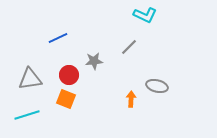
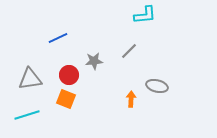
cyan L-shape: rotated 30 degrees counterclockwise
gray line: moved 4 px down
